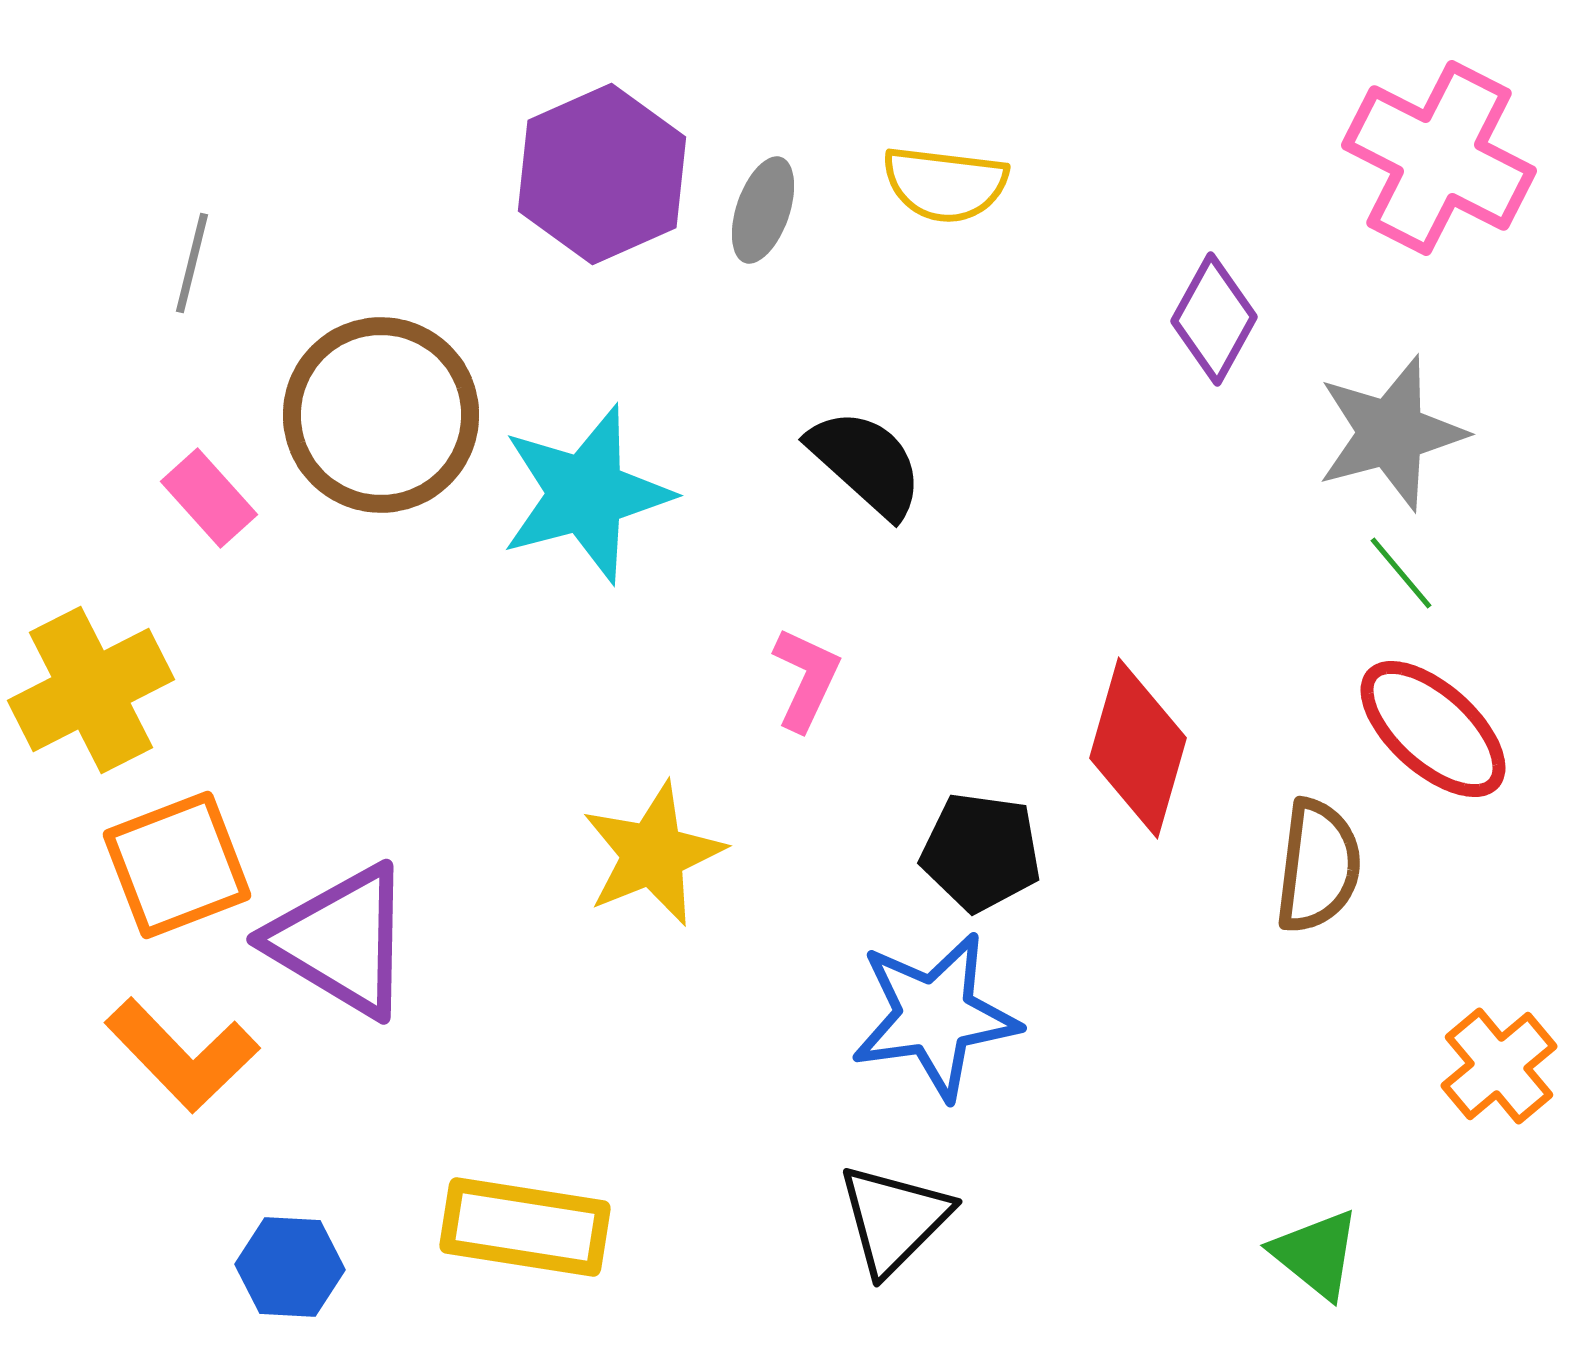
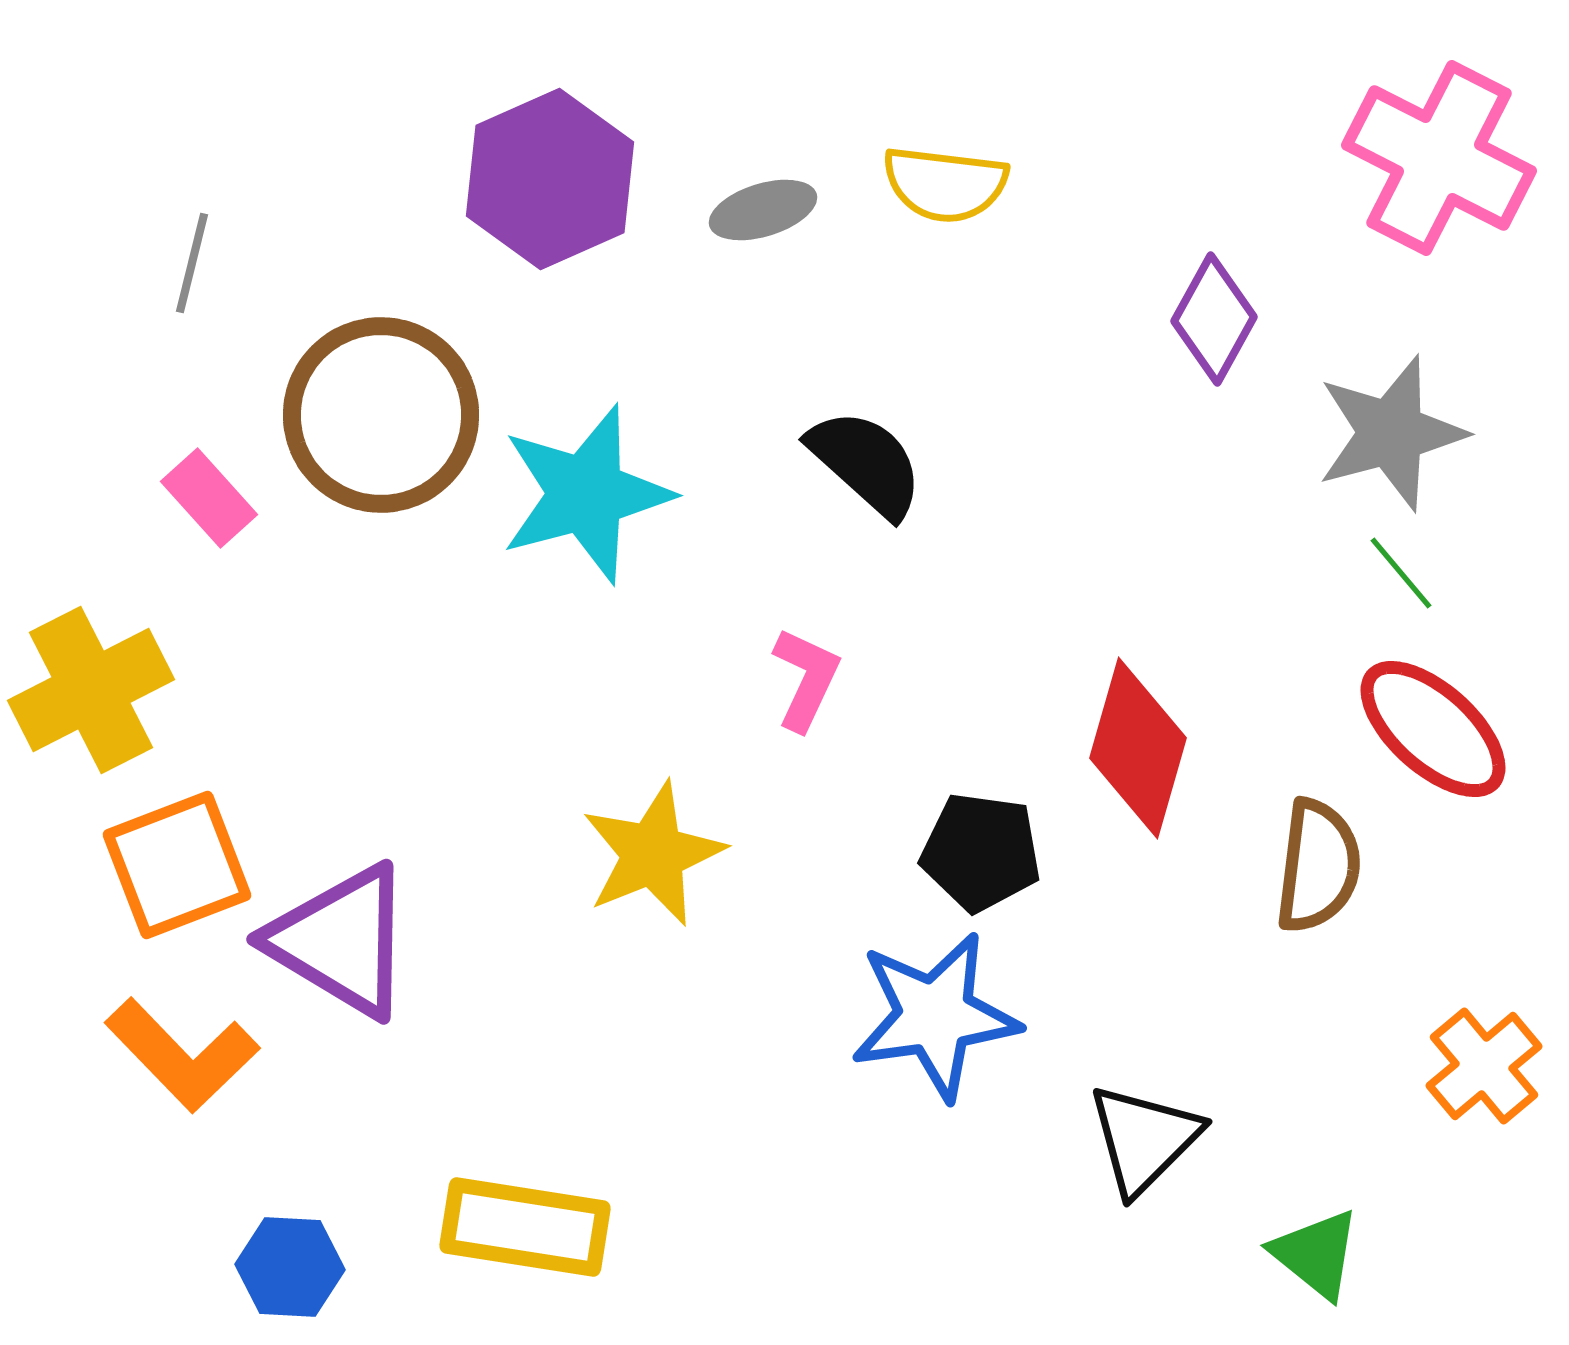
purple hexagon: moved 52 px left, 5 px down
gray ellipse: rotated 54 degrees clockwise
orange cross: moved 15 px left
black triangle: moved 250 px right, 80 px up
